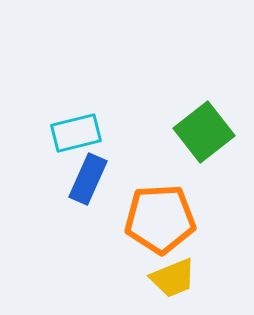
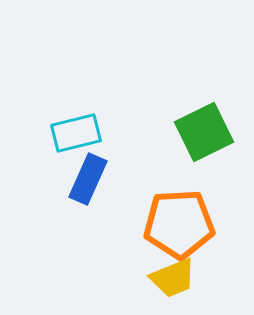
green square: rotated 12 degrees clockwise
orange pentagon: moved 19 px right, 5 px down
